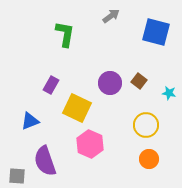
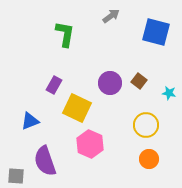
purple rectangle: moved 3 px right
gray square: moved 1 px left
